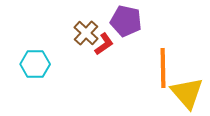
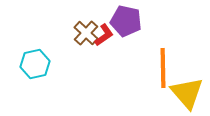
red L-shape: moved 9 px up
cyan hexagon: rotated 12 degrees counterclockwise
